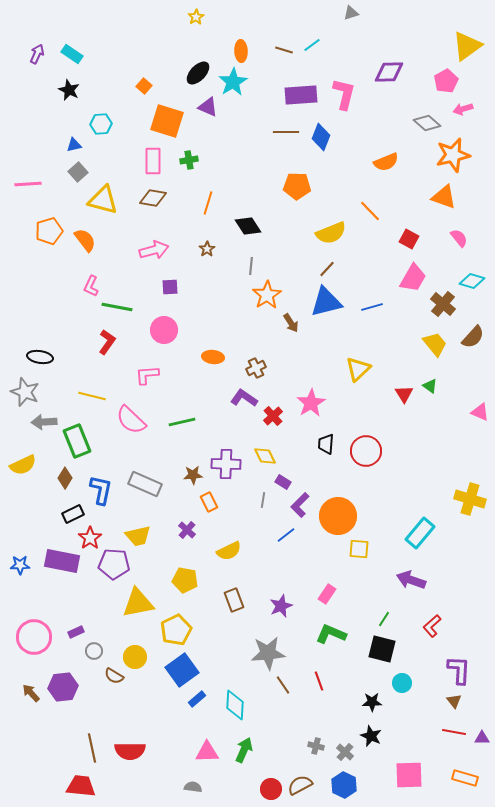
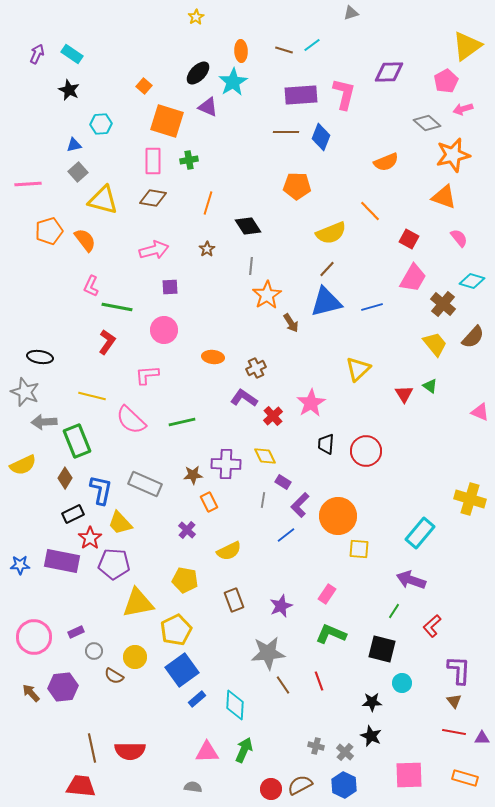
yellow trapezoid at (138, 536): moved 18 px left, 13 px up; rotated 60 degrees clockwise
green line at (384, 619): moved 10 px right, 8 px up
